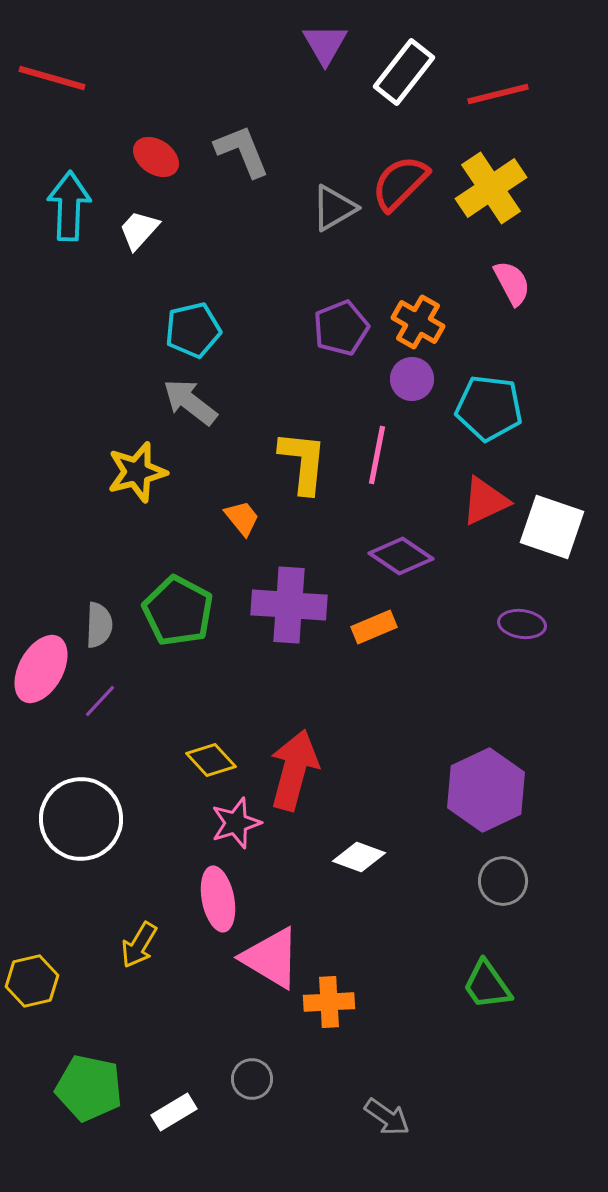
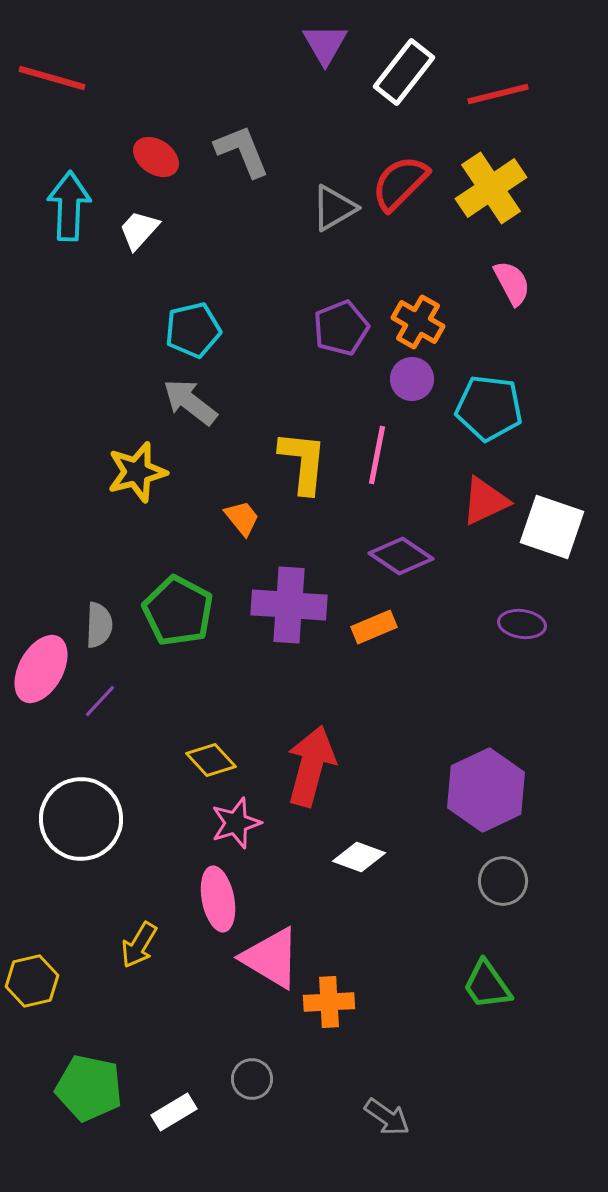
red arrow at (294, 770): moved 17 px right, 4 px up
